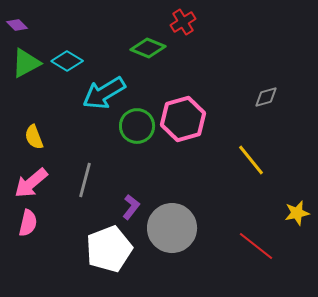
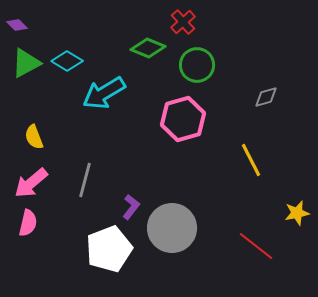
red cross: rotated 10 degrees counterclockwise
green circle: moved 60 px right, 61 px up
yellow line: rotated 12 degrees clockwise
